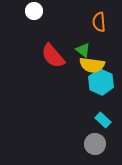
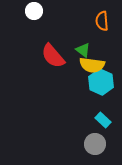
orange semicircle: moved 3 px right, 1 px up
